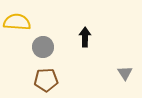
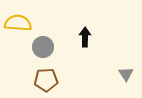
yellow semicircle: moved 1 px right, 1 px down
gray triangle: moved 1 px right, 1 px down
